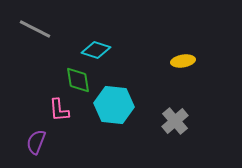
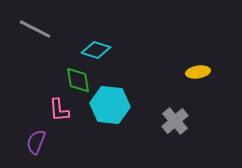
yellow ellipse: moved 15 px right, 11 px down
cyan hexagon: moved 4 px left
